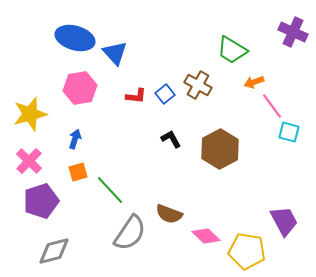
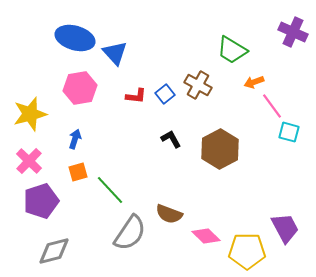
purple trapezoid: moved 1 px right, 7 px down
yellow pentagon: rotated 9 degrees counterclockwise
